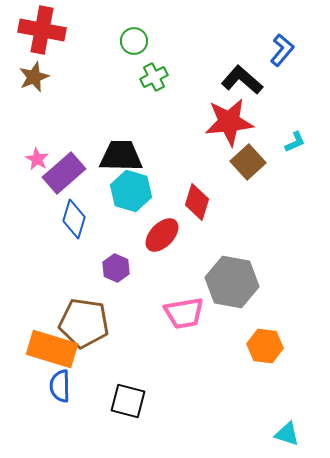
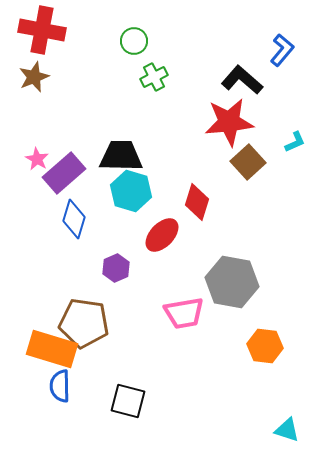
purple hexagon: rotated 12 degrees clockwise
cyan triangle: moved 4 px up
